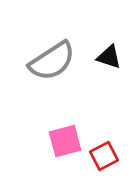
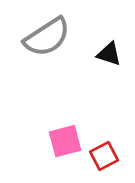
black triangle: moved 3 px up
gray semicircle: moved 5 px left, 24 px up
